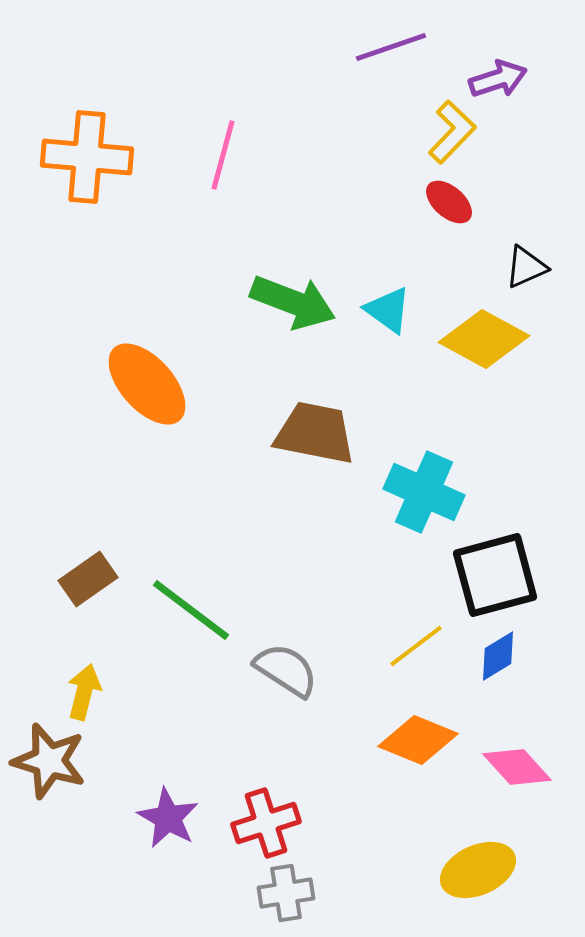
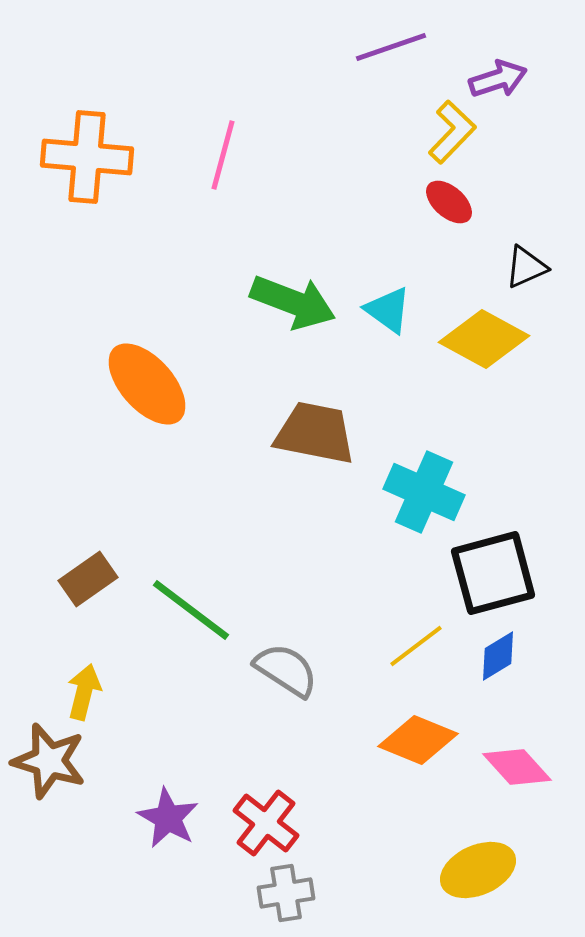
black square: moved 2 px left, 2 px up
red cross: rotated 34 degrees counterclockwise
